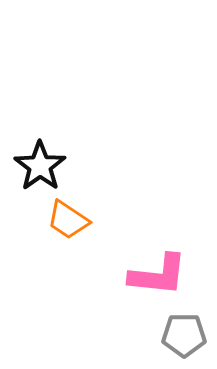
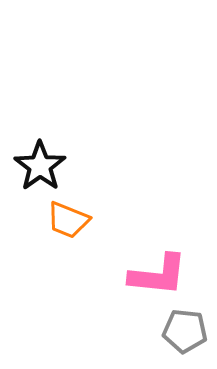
orange trapezoid: rotated 12 degrees counterclockwise
gray pentagon: moved 1 px right, 4 px up; rotated 6 degrees clockwise
